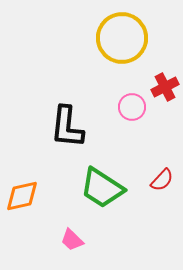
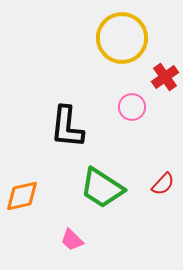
red cross: moved 10 px up; rotated 8 degrees counterclockwise
red semicircle: moved 1 px right, 4 px down
